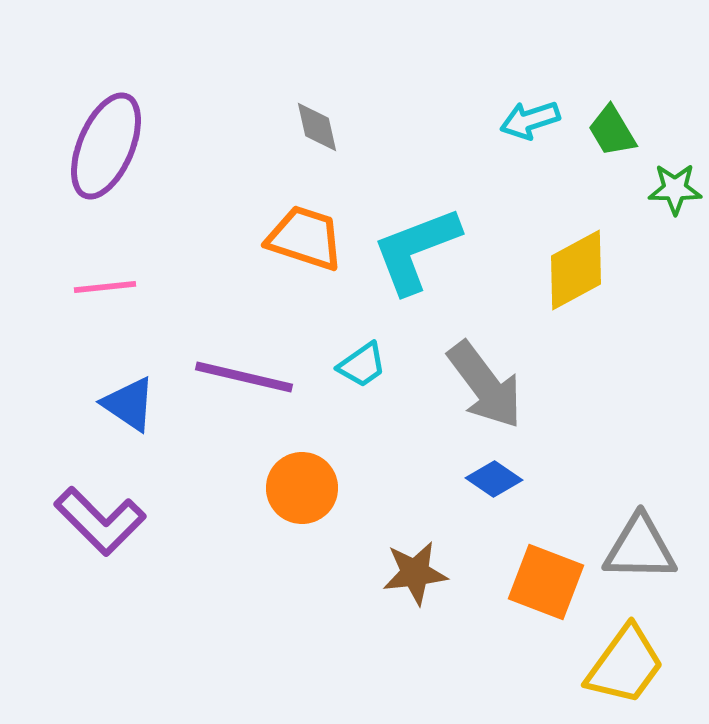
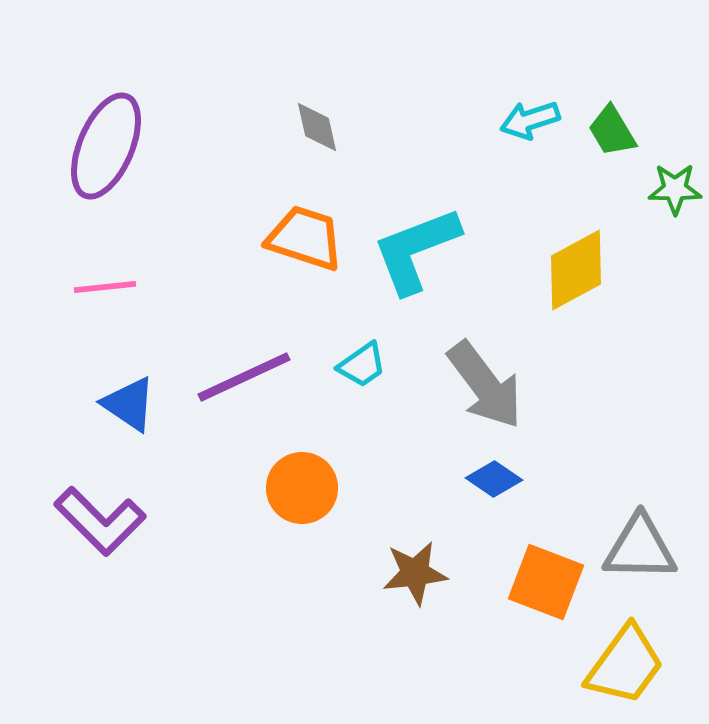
purple line: rotated 38 degrees counterclockwise
